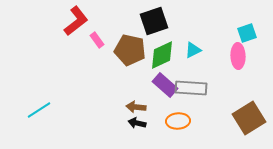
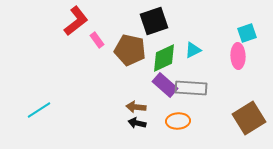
green diamond: moved 2 px right, 3 px down
